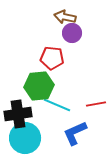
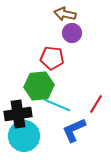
brown arrow: moved 3 px up
red line: rotated 48 degrees counterclockwise
blue L-shape: moved 1 px left, 3 px up
cyan circle: moved 1 px left, 2 px up
